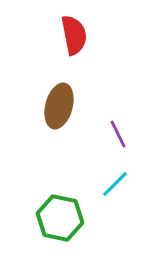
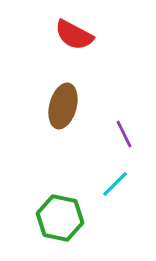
red semicircle: rotated 129 degrees clockwise
brown ellipse: moved 4 px right
purple line: moved 6 px right
